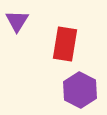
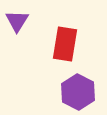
purple hexagon: moved 2 px left, 2 px down
